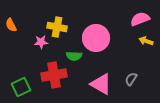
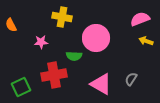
yellow cross: moved 5 px right, 10 px up
